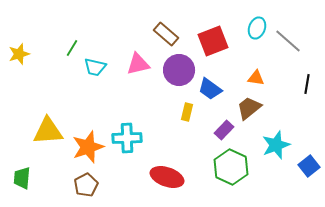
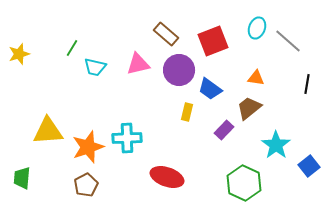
cyan star: rotated 16 degrees counterclockwise
green hexagon: moved 13 px right, 16 px down
